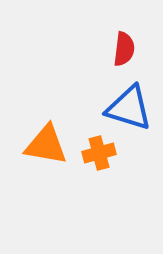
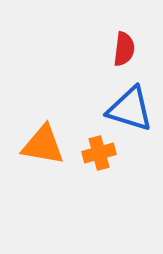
blue triangle: moved 1 px right, 1 px down
orange triangle: moved 3 px left
